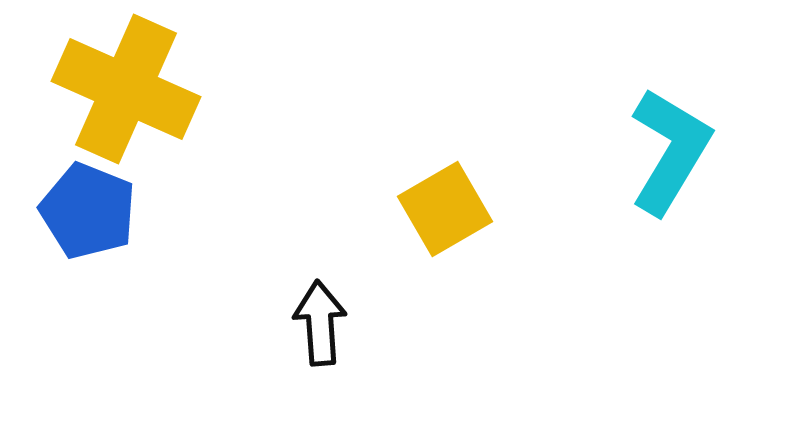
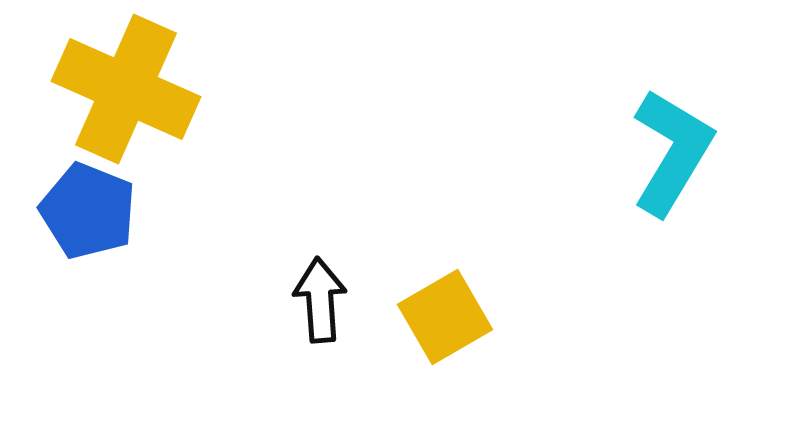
cyan L-shape: moved 2 px right, 1 px down
yellow square: moved 108 px down
black arrow: moved 23 px up
